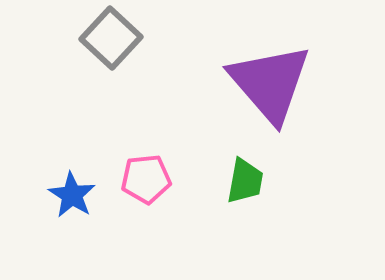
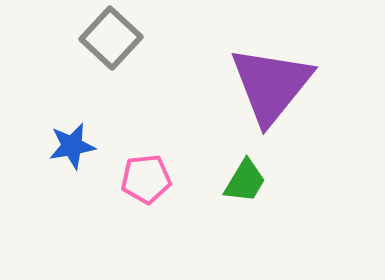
purple triangle: moved 1 px right, 2 px down; rotated 20 degrees clockwise
green trapezoid: rotated 21 degrees clockwise
blue star: moved 49 px up; rotated 30 degrees clockwise
